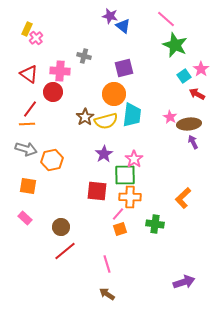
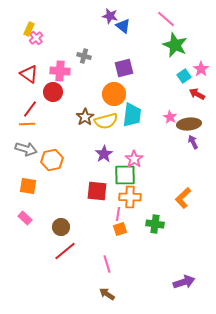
yellow rectangle at (27, 29): moved 2 px right
pink line at (118, 214): rotated 32 degrees counterclockwise
